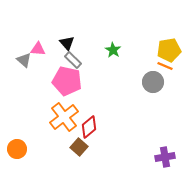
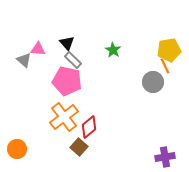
orange line: rotated 42 degrees clockwise
